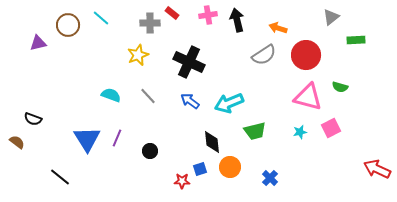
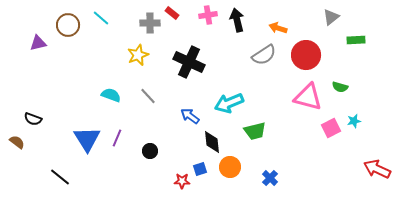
blue arrow: moved 15 px down
cyan star: moved 54 px right, 11 px up
